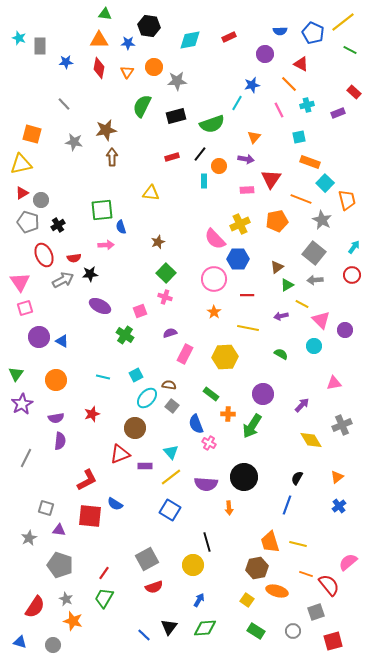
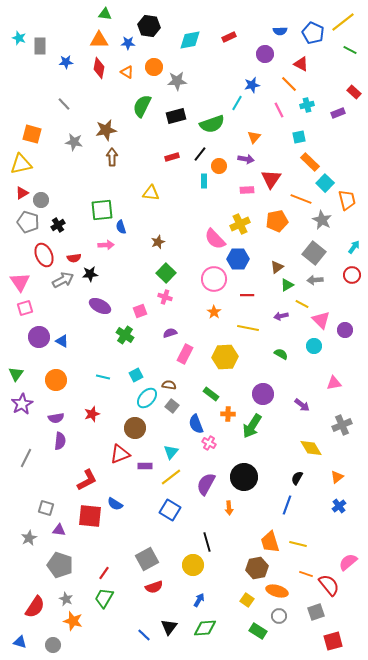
orange triangle at (127, 72): rotated 32 degrees counterclockwise
orange rectangle at (310, 162): rotated 24 degrees clockwise
purple arrow at (302, 405): rotated 84 degrees clockwise
yellow diamond at (311, 440): moved 8 px down
cyan triangle at (171, 452): rotated 21 degrees clockwise
purple semicircle at (206, 484): rotated 115 degrees clockwise
green rectangle at (256, 631): moved 2 px right
gray circle at (293, 631): moved 14 px left, 15 px up
